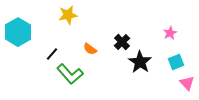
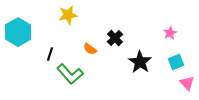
black cross: moved 7 px left, 4 px up
black line: moved 2 px left; rotated 24 degrees counterclockwise
